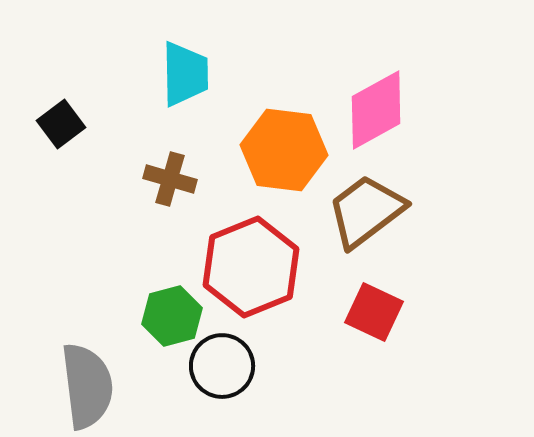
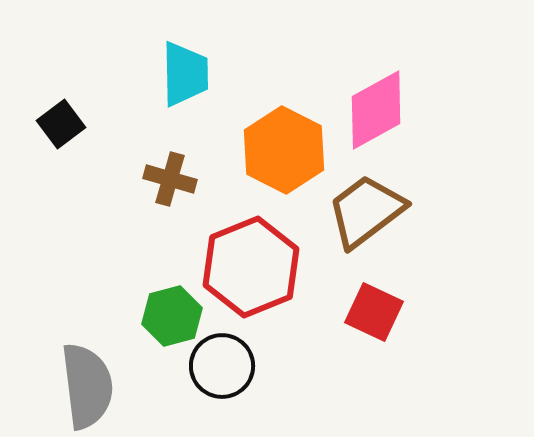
orange hexagon: rotated 20 degrees clockwise
